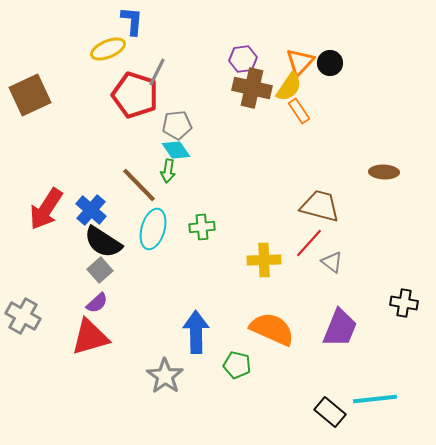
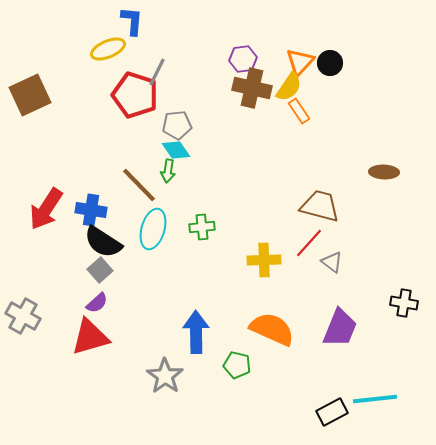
blue cross: rotated 32 degrees counterclockwise
black rectangle: moved 2 px right; rotated 68 degrees counterclockwise
